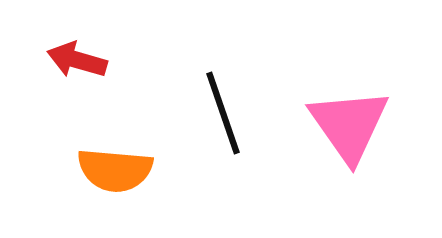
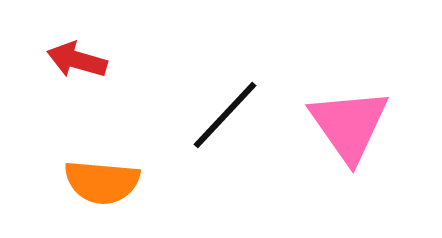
black line: moved 2 px right, 2 px down; rotated 62 degrees clockwise
orange semicircle: moved 13 px left, 12 px down
